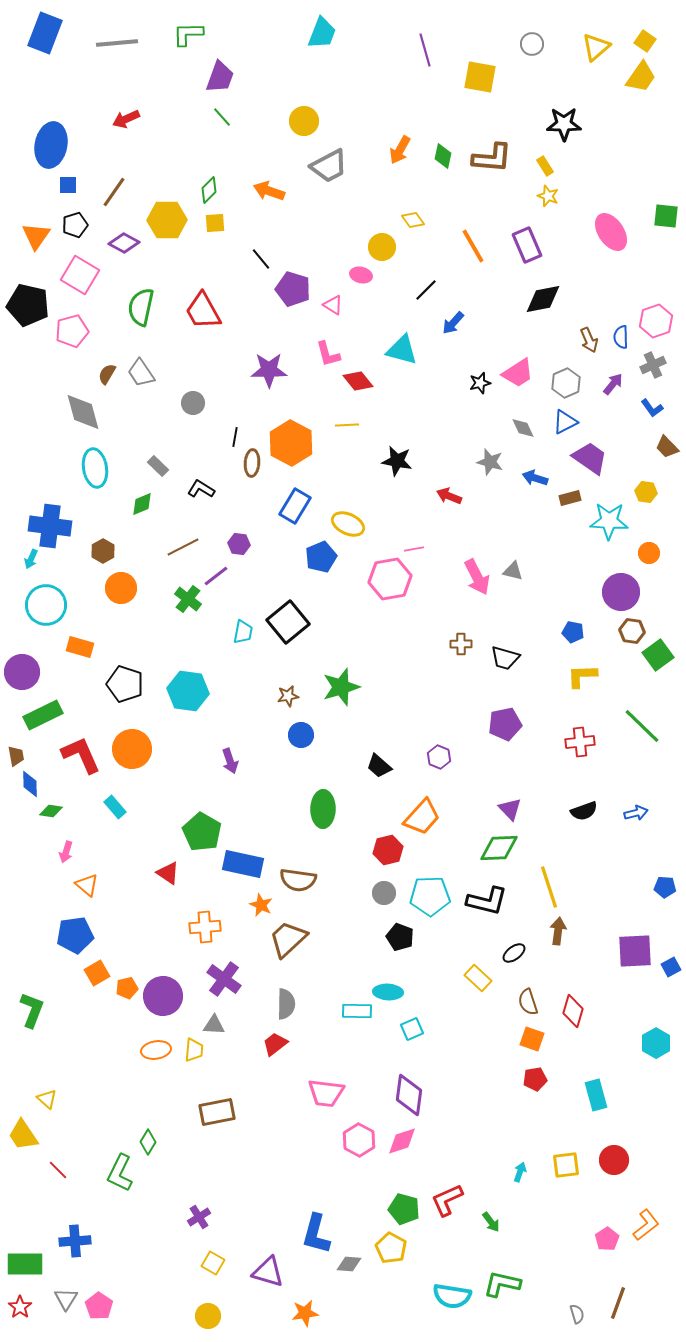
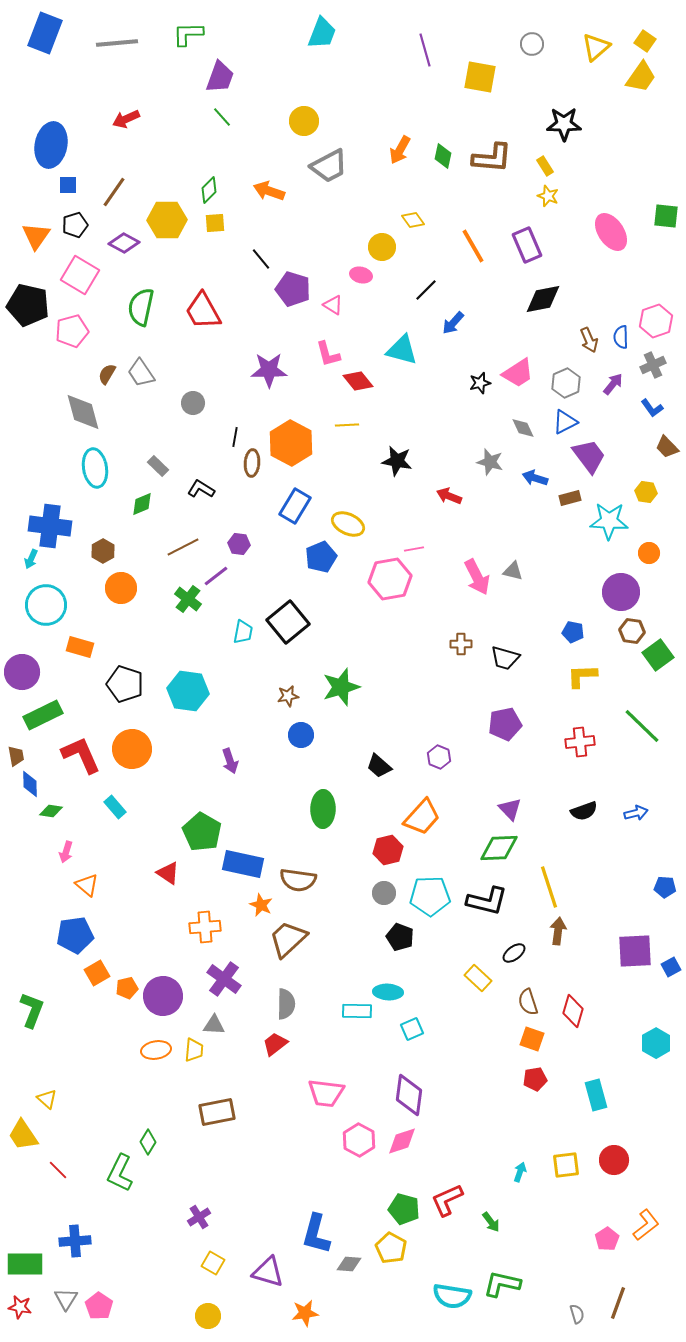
purple trapezoid at (590, 458): moved 1 px left, 2 px up; rotated 18 degrees clockwise
red star at (20, 1307): rotated 25 degrees counterclockwise
